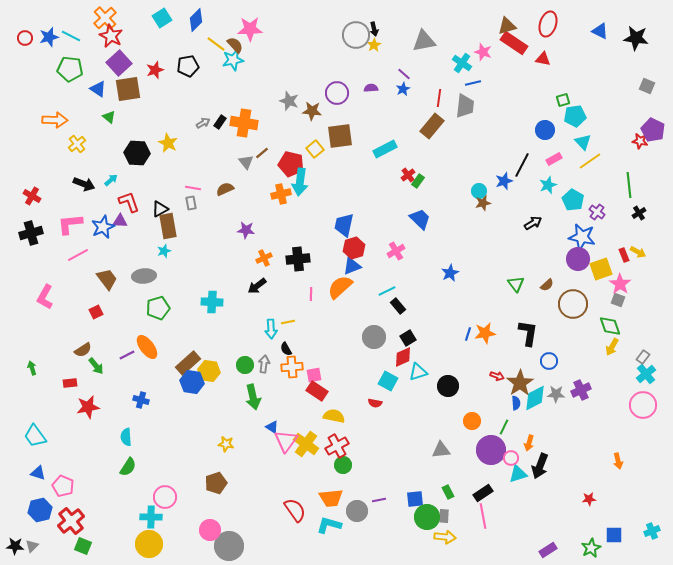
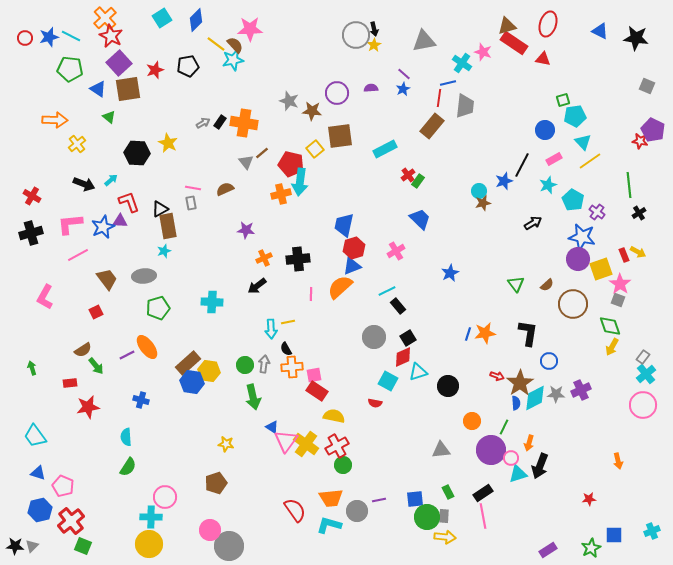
blue line at (473, 83): moved 25 px left
